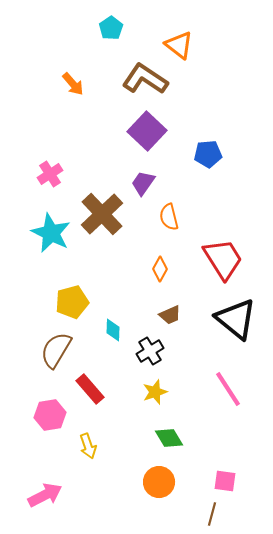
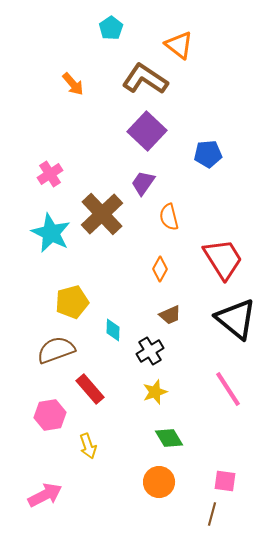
brown semicircle: rotated 39 degrees clockwise
